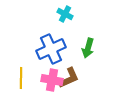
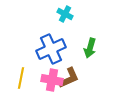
green arrow: moved 2 px right
yellow line: rotated 10 degrees clockwise
